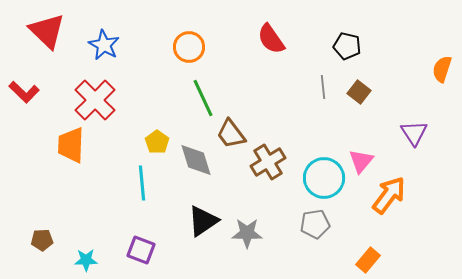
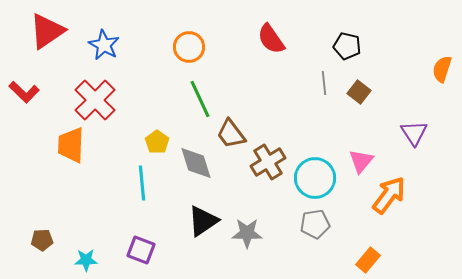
red triangle: rotated 42 degrees clockwise
gray line: moved 1 px right, 4 px up
green line: moved 3 px left, 1 px down
gray diamond: moved 3 px down
cyan circle: moved 9 px left
